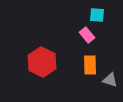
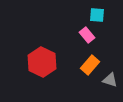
orange rectangle: rotated 42 degrees clockwise
